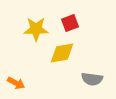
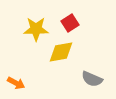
red square: rotated 12 degrees counterclockwise
yellow diamond: moved 1 px left, 1 px up
gray semicircle: rotated 15 degrees clockwise
